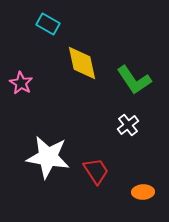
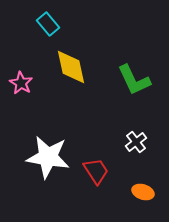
cyan rectangle: rotated 20 degrees clockwise
yellow diamond: moved 11 px left, 4 px down
green L-shape: rotated 9 degrees clockwise
white cross: moved 8 px right, 17 px down
orange ellipse: rotated 20 degrees clockwise
